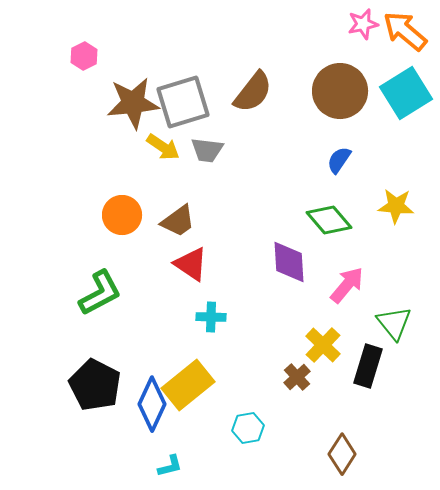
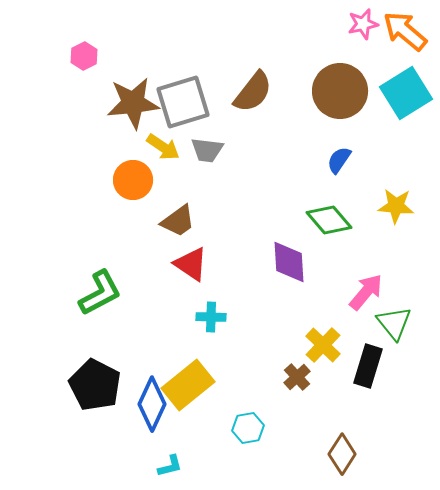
orange circle: moved 11 px right, 35 px up
pink arrow: moved 19 px right, 7 px down
